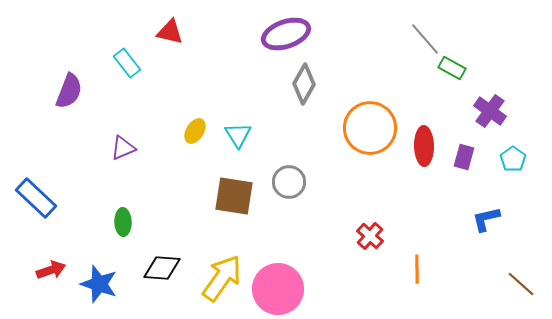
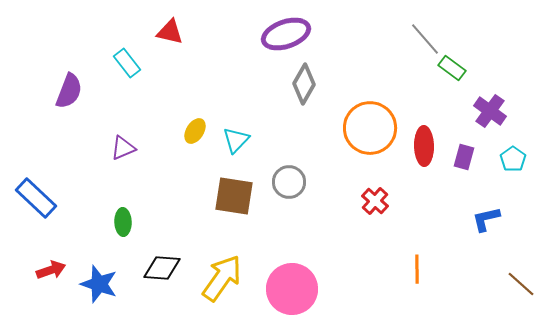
green rectangle: rotated 8 degrees clockwise
cyan triangle: moved 2 px left, 5 px down; rotated 16 degrees clockwise
red cross: moved 5 px right, 35 px up
pink circle: moved 14 px right
